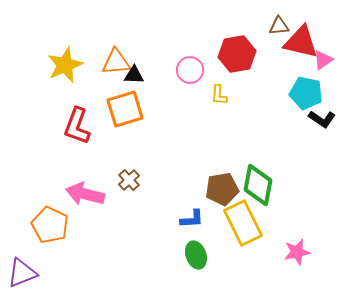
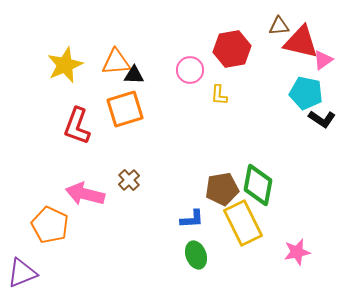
red hexagon: moved 5 px left, 5 px up
